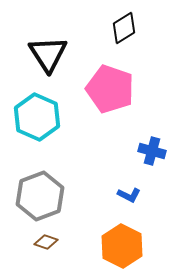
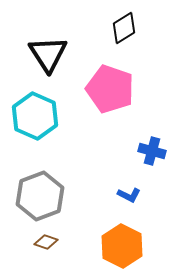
cyan hexagon: moved 2 px left, 1 px up
